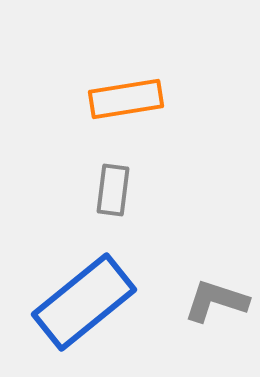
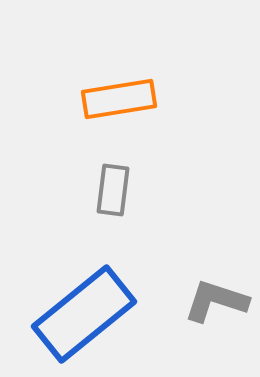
orange rectangle: moved 7 px left
blue rectangle: moved 12 px down
